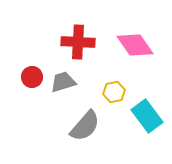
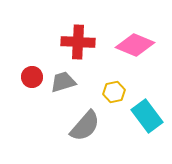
pink diamond: rotated 33 degrees counterclockwise
